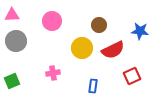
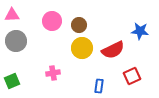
brown circle: moved 20 px left
blue rectangle: moved 6 px right
